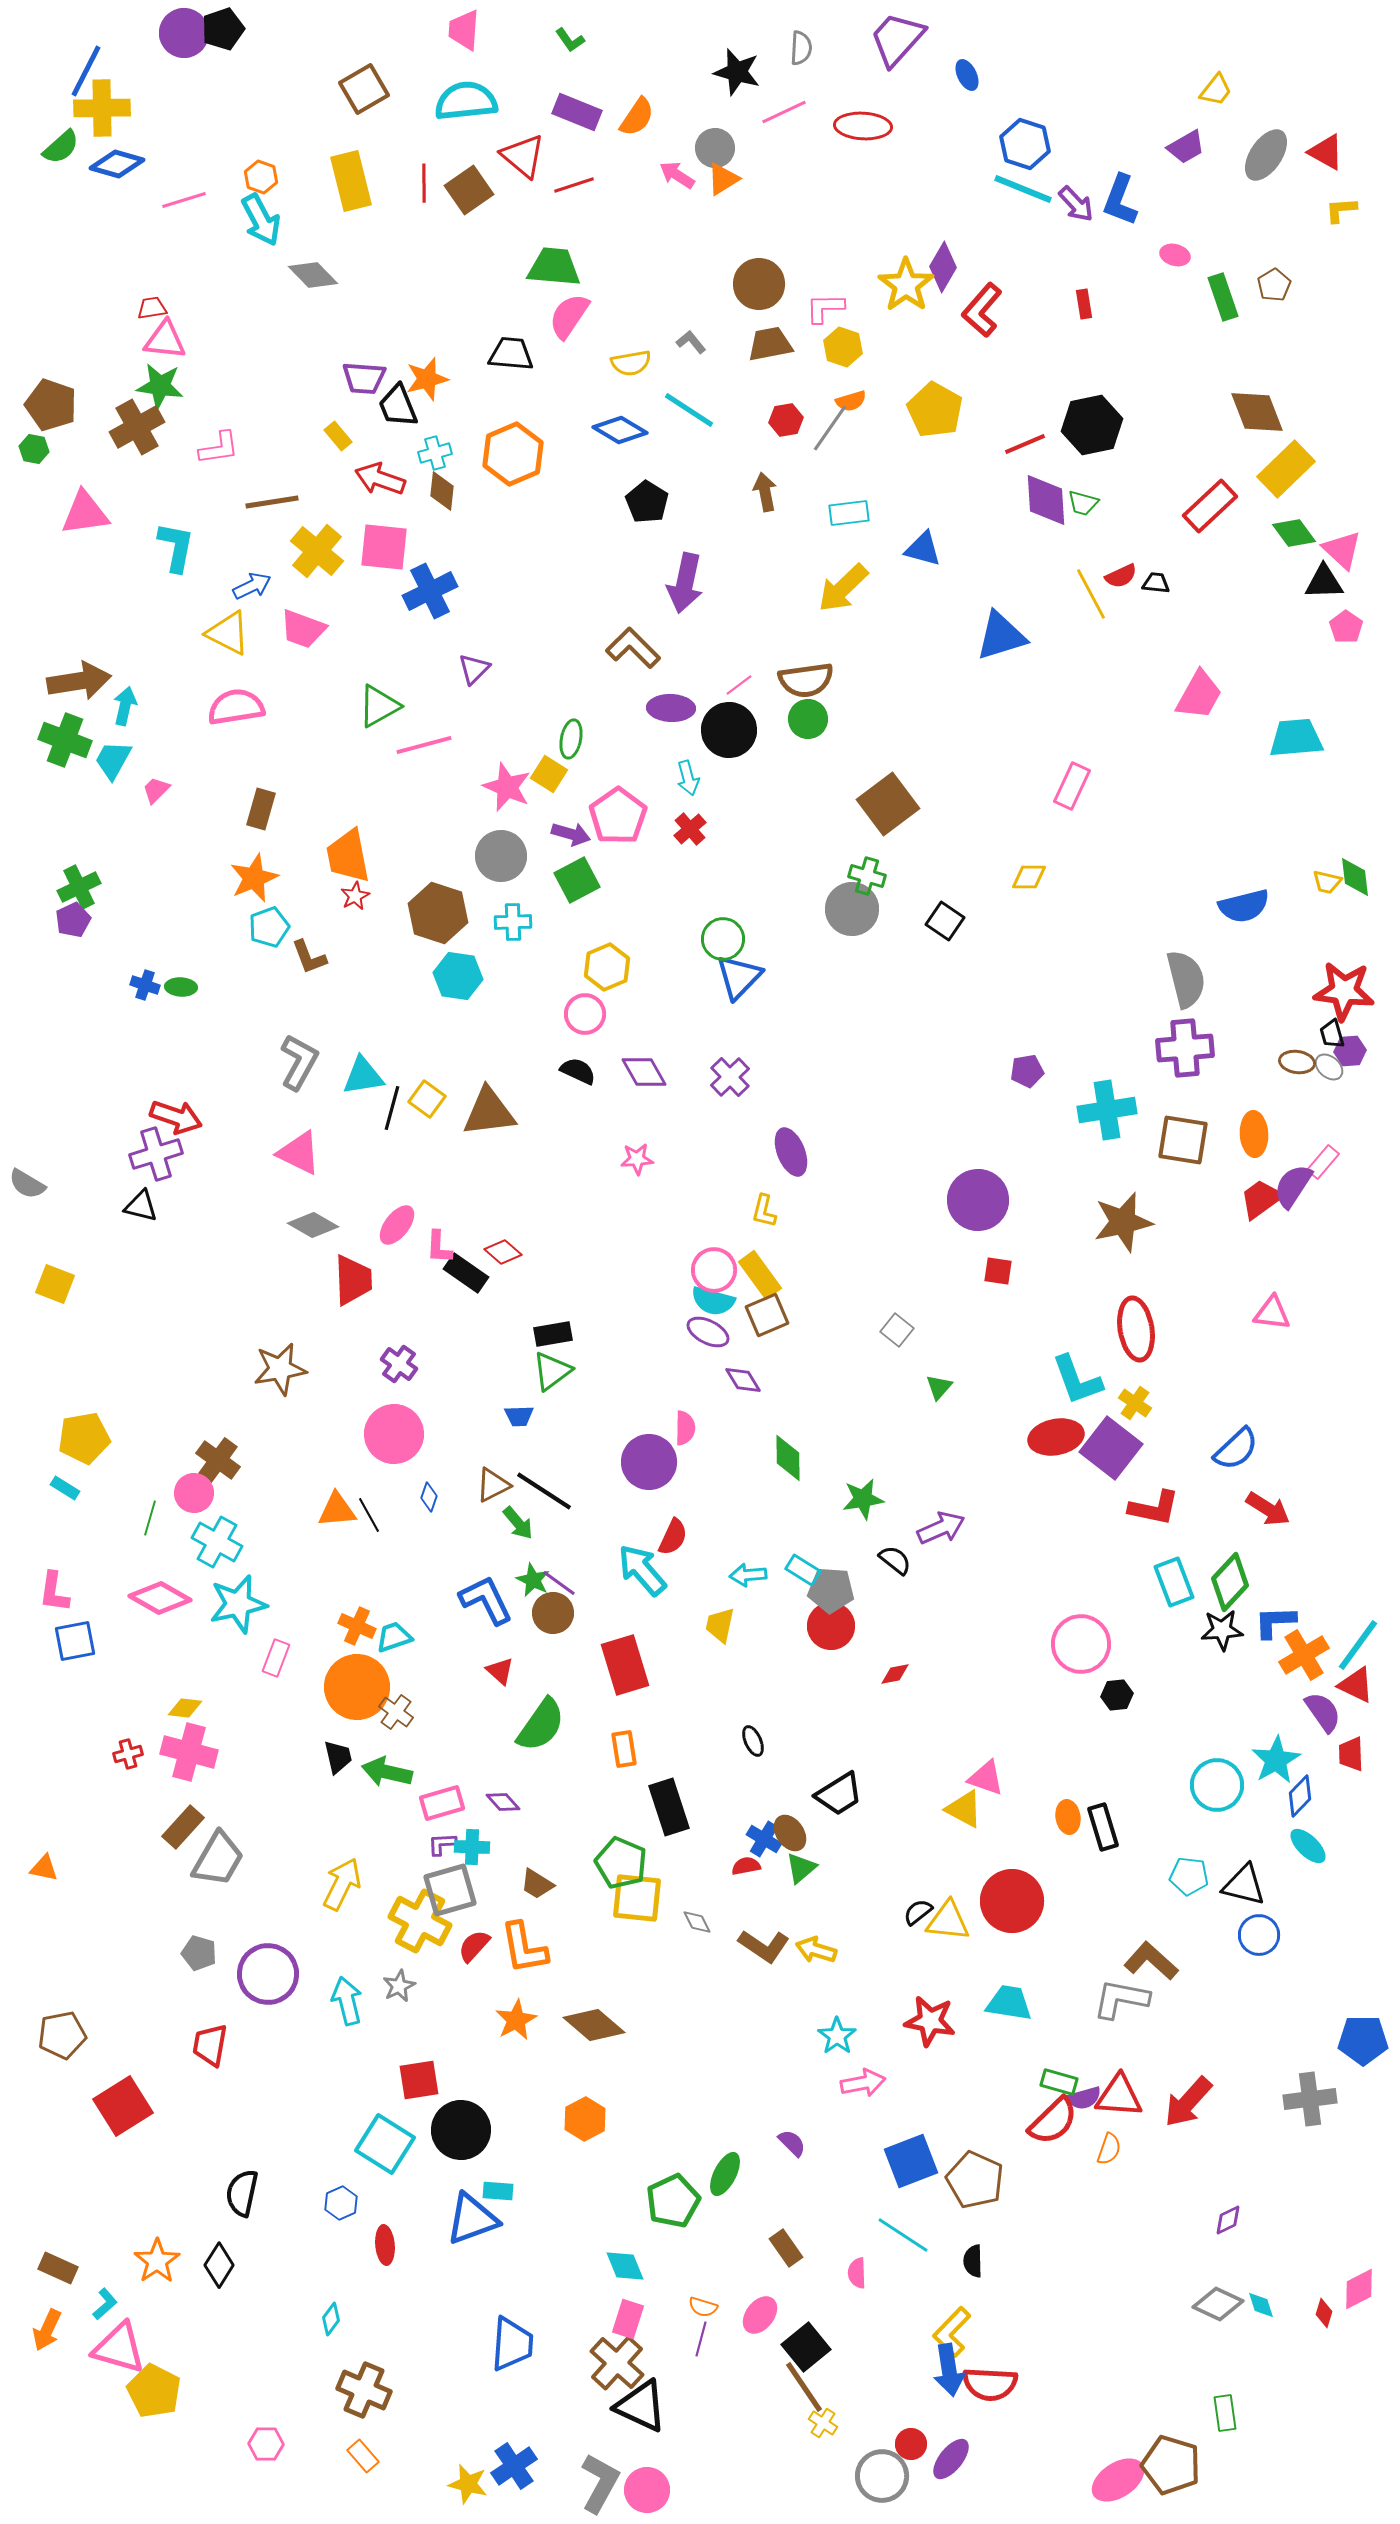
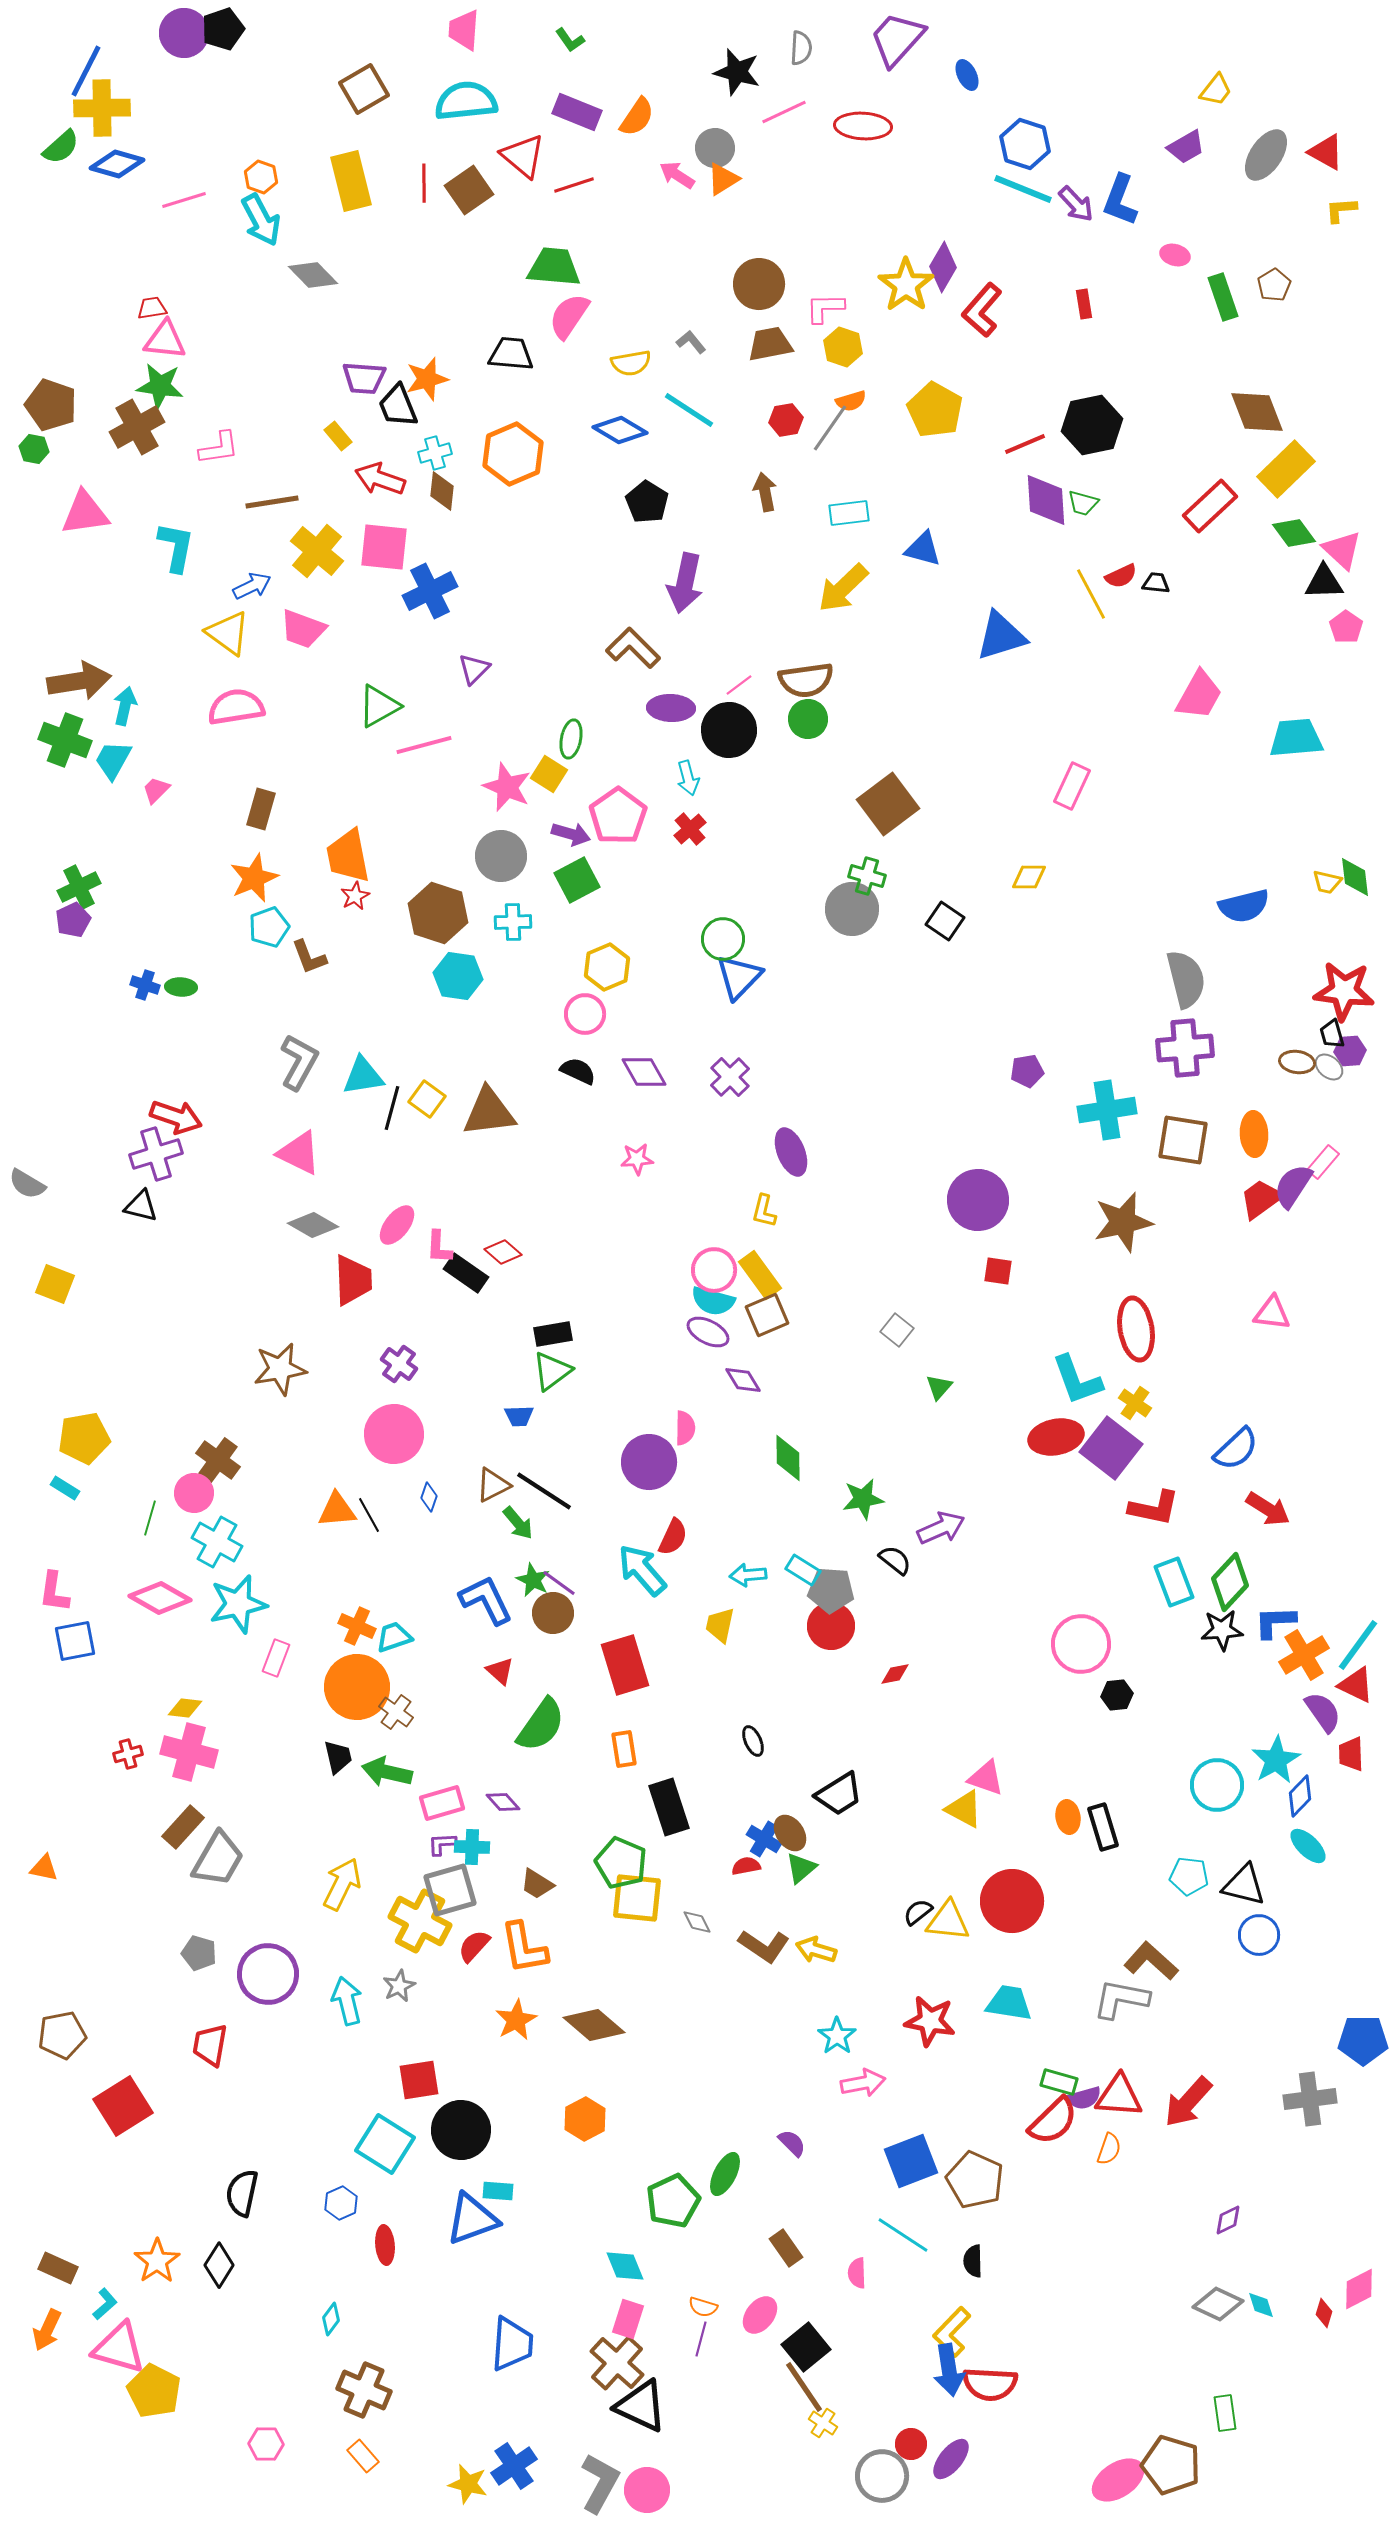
yellow triangle at (228, 633): rotated 9 degrees clockwise
